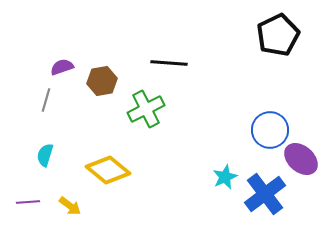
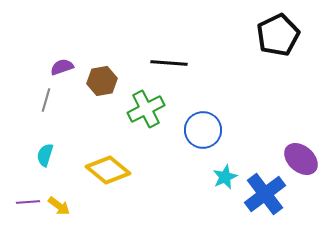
blue circle: moved 67 px left
yellow arrow: moved 11 px left
